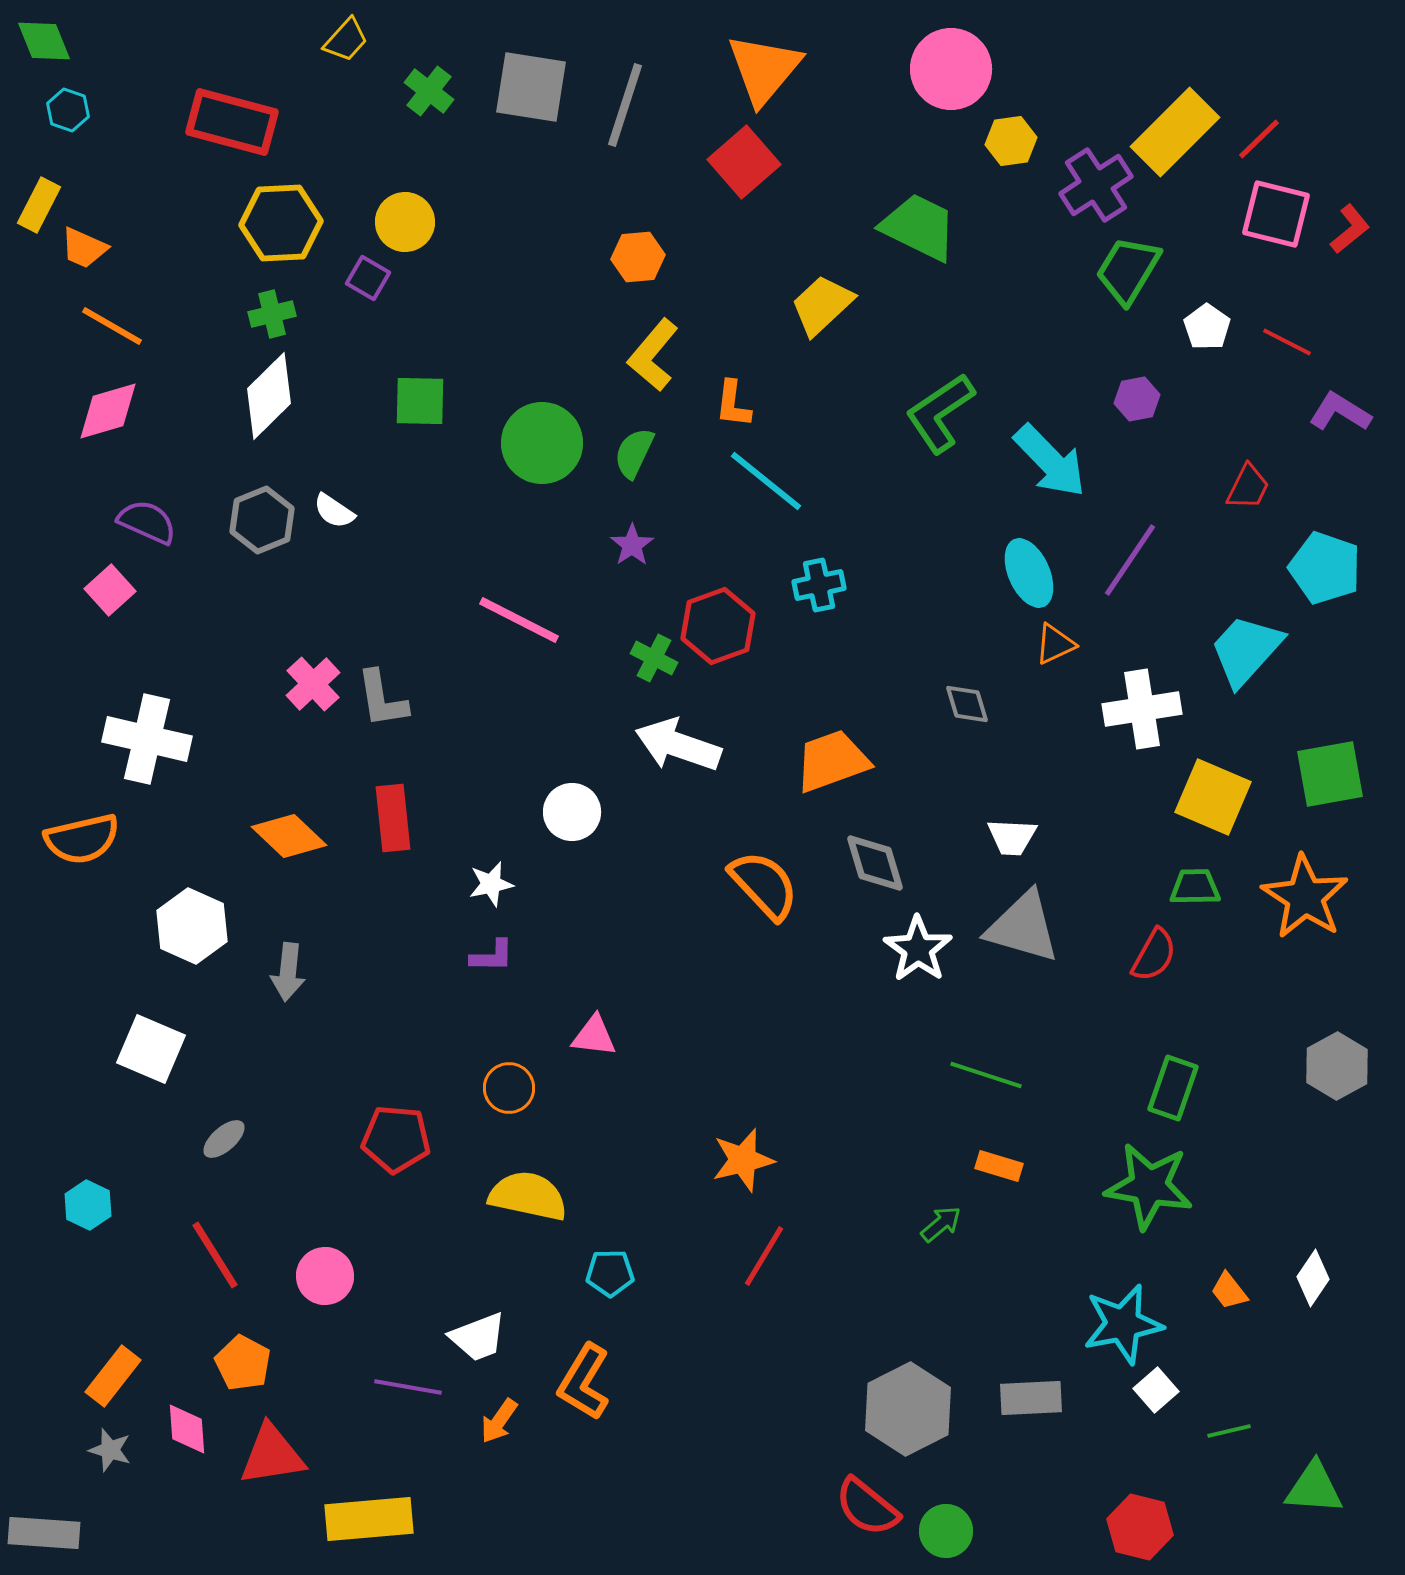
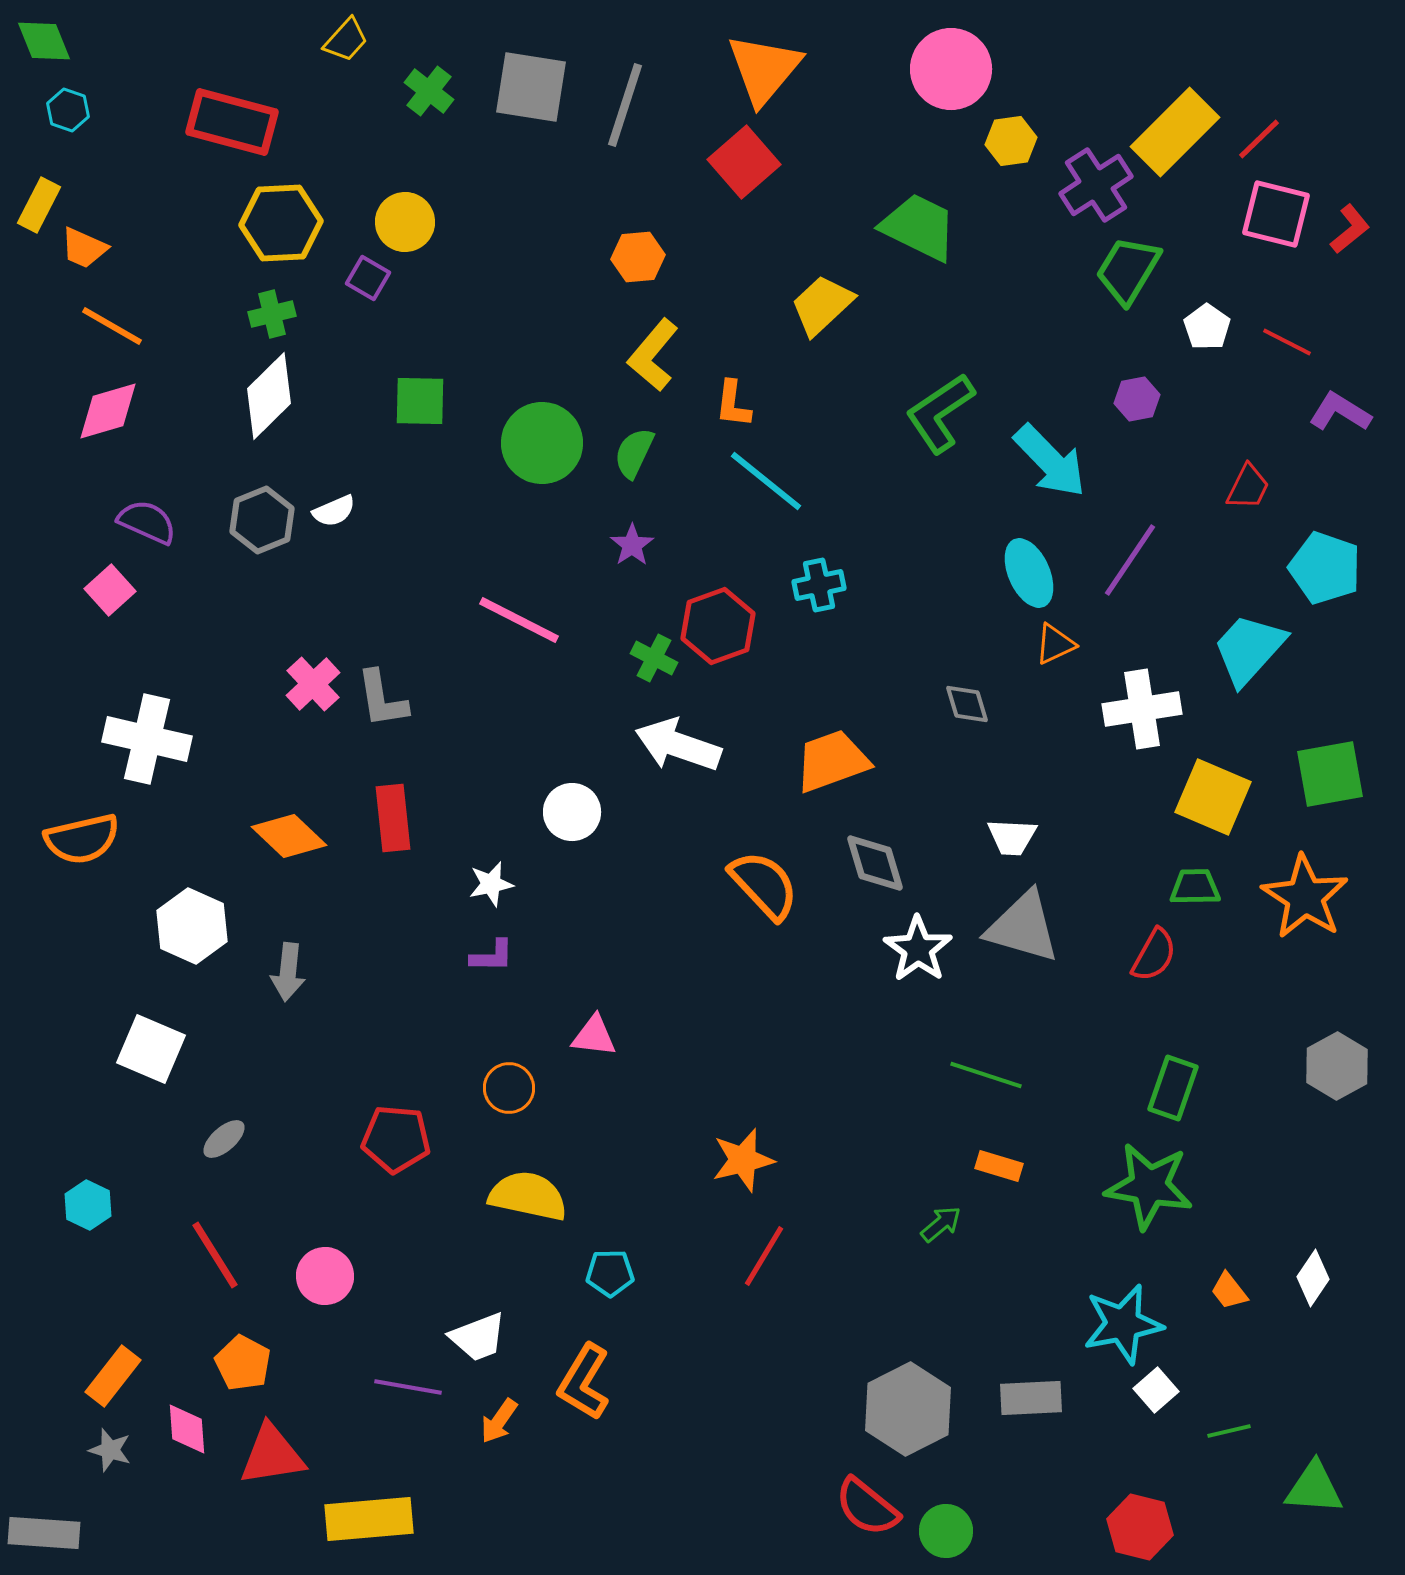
white semicircle at (334, 511): rotated 57 degrees counterclockwise
cyan trapezoid at (1246, 650): moved 3 px right, 1 px up
